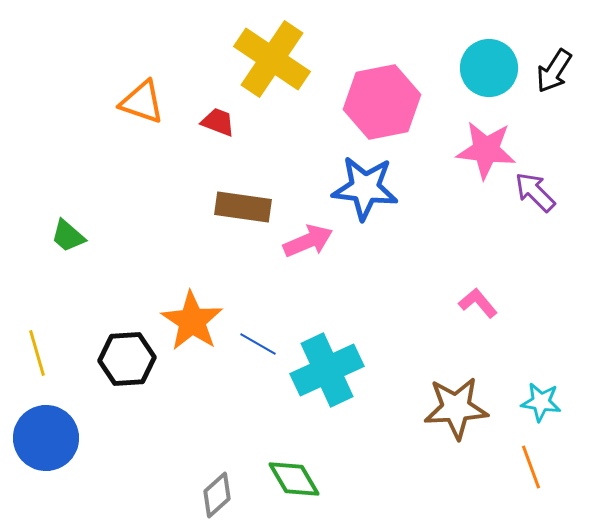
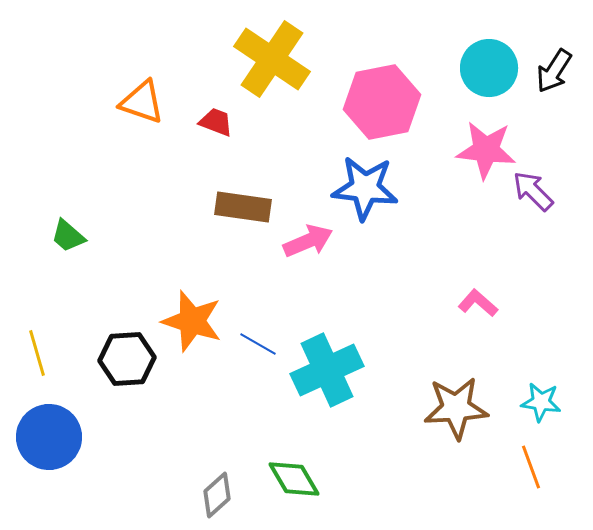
red trapezoid: moved 2 px left
purple arrow: moved 2 px left, 1 px up
pink L-shape: rotated 9 degrees counterclockwise
orange star: rotated 16 degrees counterclockwise
blue circle: moved 3 px right, 1 px up
